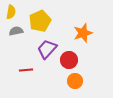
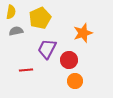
yellow pentagon: moved 3 px up
purple trapezoid: rotated 15 degrees counterclockwise
